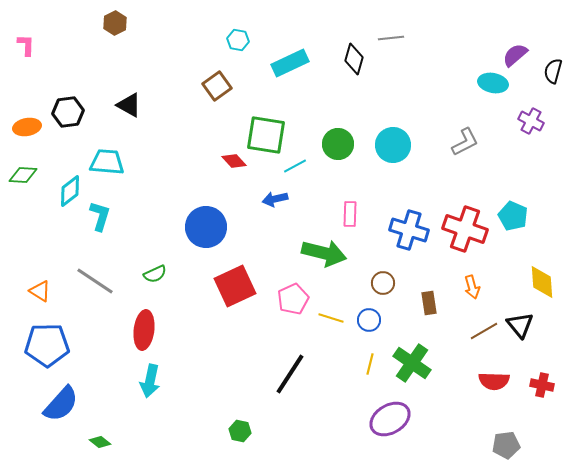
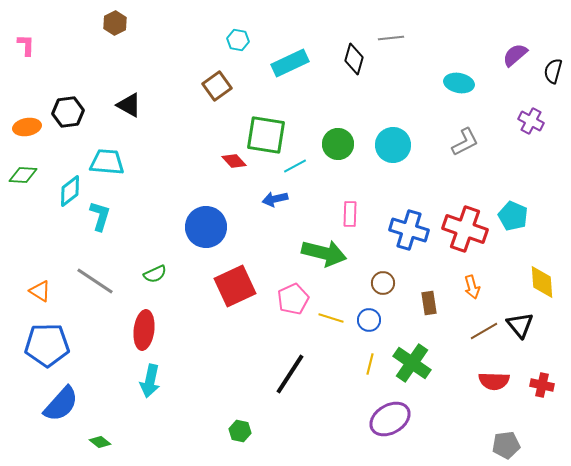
cyan ellipse at (493, 83): moved 34 px left
